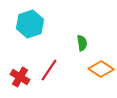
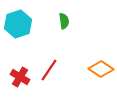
cyan hexagon: moved 12 px left
green semicircle: moved 18 px left, 22 px up
